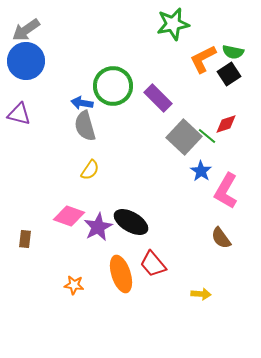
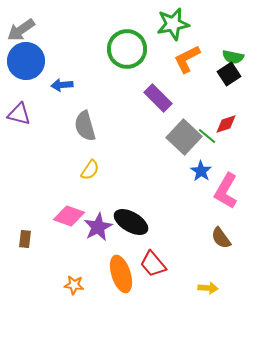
gray arrow: moved 5 px left
green semicircle: moved 5 px down
orange L-shape: moved 16 px left
green circle: moved 14 px right, 37 px up
blue arrow: moved 20 px left, 18 px up; rotated 15 degrees counterclockwise
yellow arrow: moved 7 px right, 6 px up
